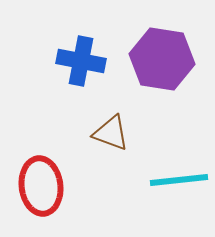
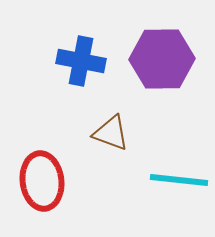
purple hexagon: rotated 10 degrees counterclockwise
cyan line: rotated 12 degrees clockwise
red ellipse: moved 1 px right, 5 px up
